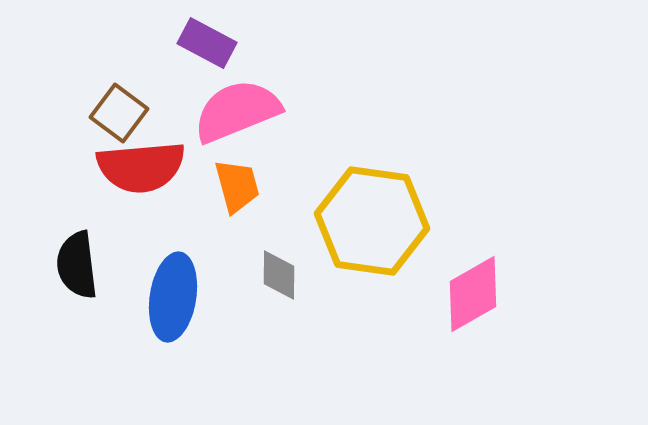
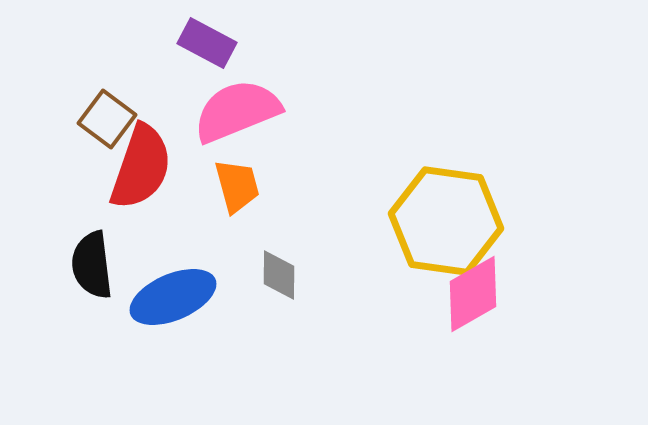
brown square: moved 12 px left, 6 px down
red semicircle: rotated 66 degrees counterclockwise
yellow hexagon: moved 74 px right
black semicircle: moved 15 px right
blue ellipse: rotated 58 degrees clockwise
